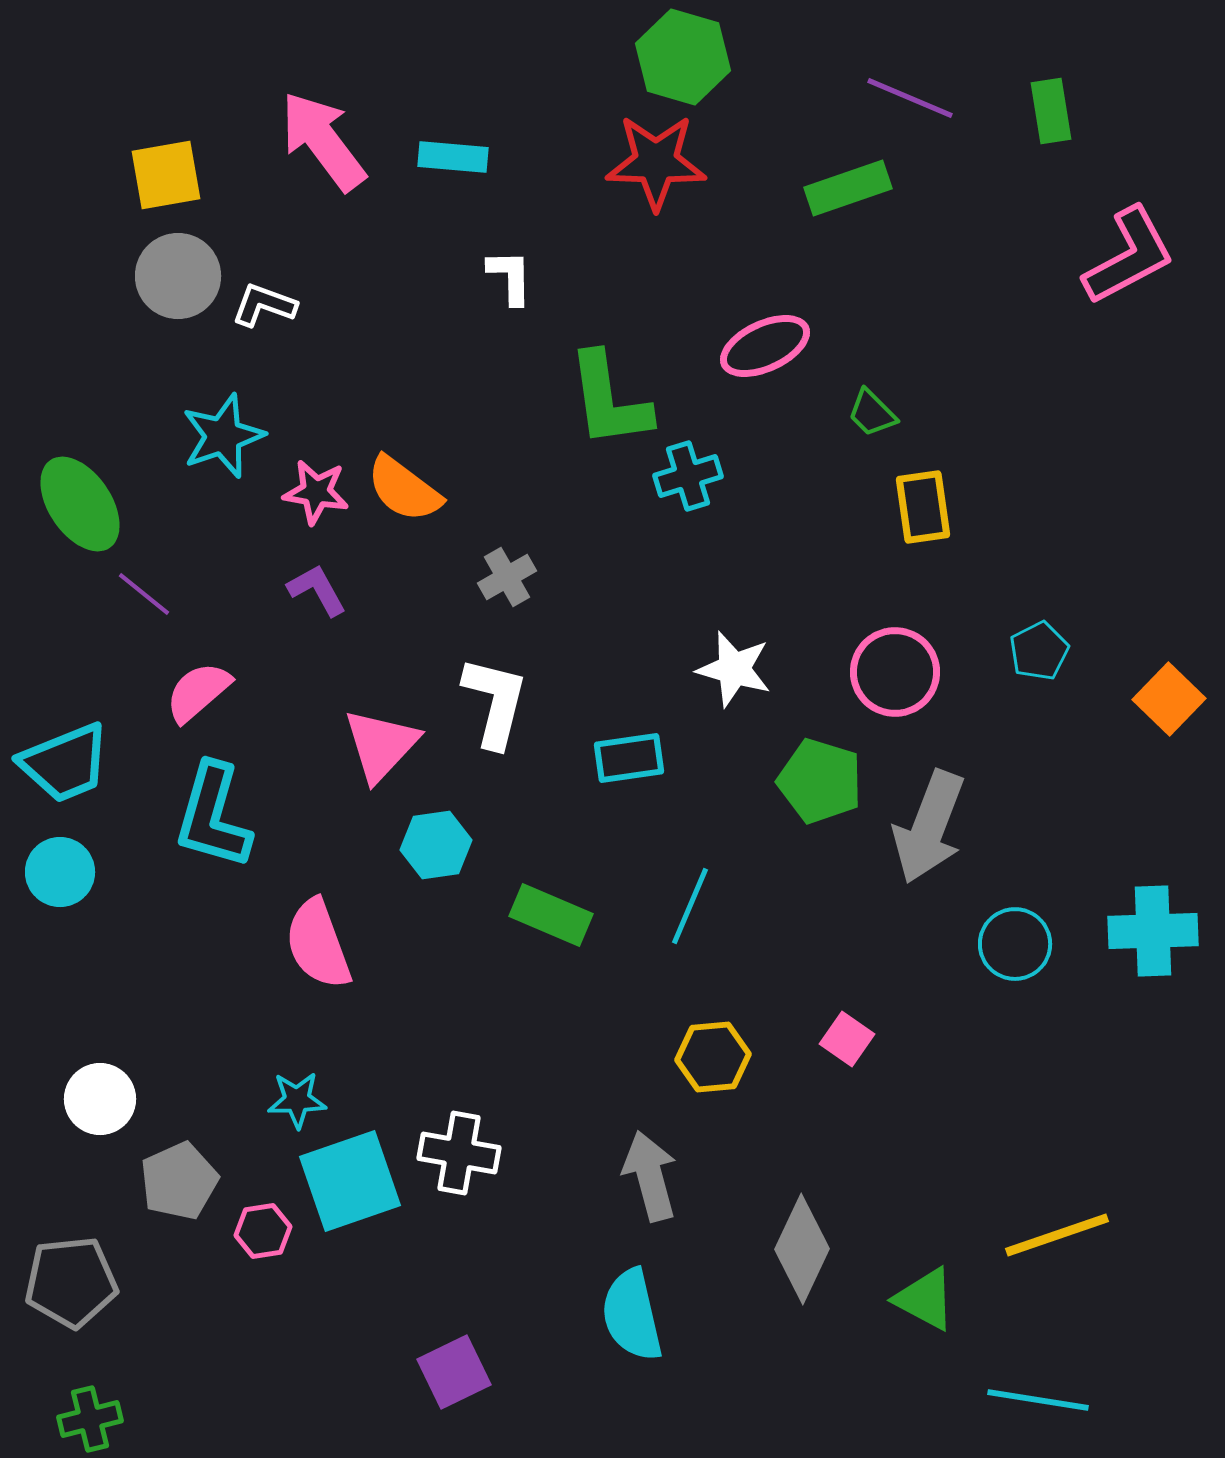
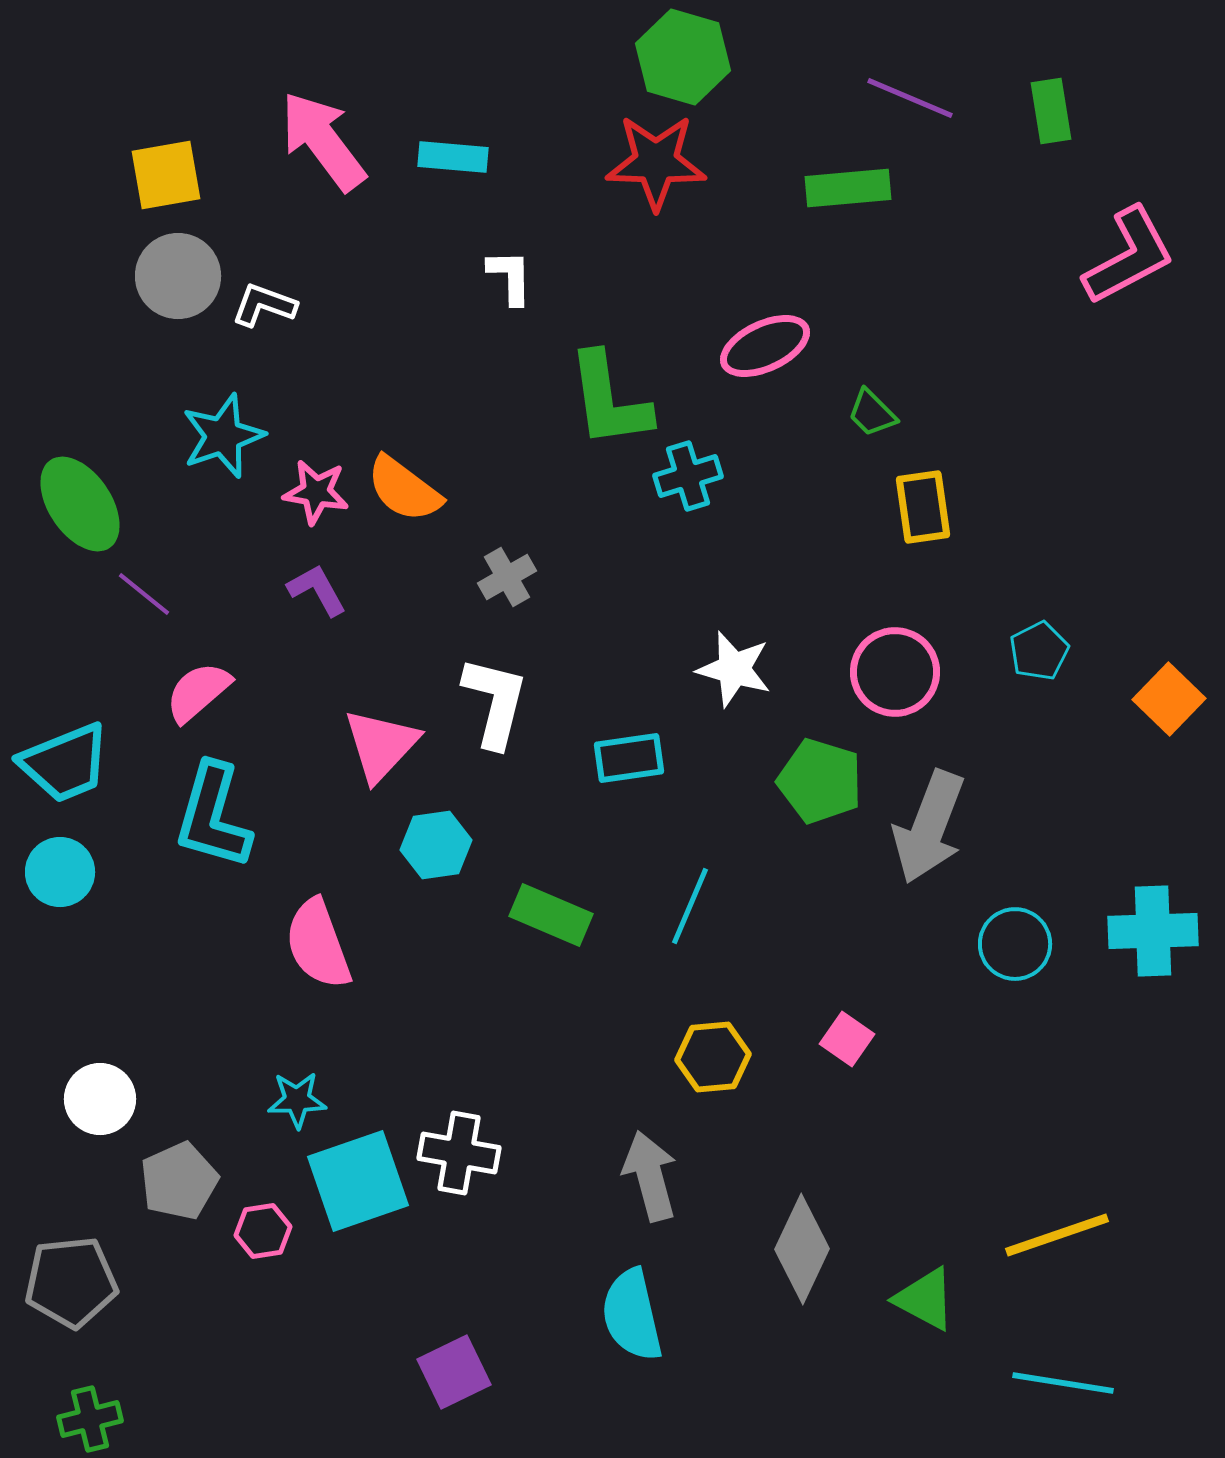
green rectangle at (848, 188): rotated 14 degrees clockwise
cyan square at (350, 1181): moved 8 px right
cyan line at (1038, 1400): moved 25 px right, 17 px up
